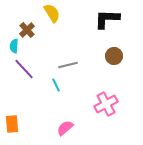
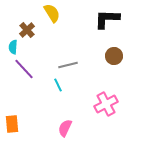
cyan semicircle: moved 1 px left, 1 px down
cyan line: moved 2 px right
pink semicircle: rotated 24 degrees counterclockwise
